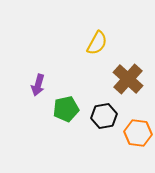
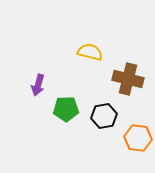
yellow semicircle: moved 7 px left, 9 px down; rotated 105 degrees counterclockwise
brown cross: rotated 28 degrees counterclockwise
green pentagon: rotated 10 degrees clockwise
orange hexagon: moved 5 px down
